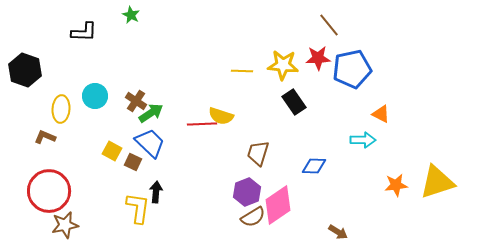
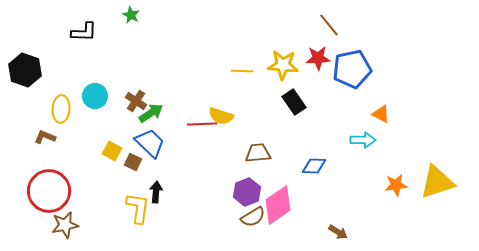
brown trapezoid: rotated 68 degrees clockwise
